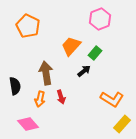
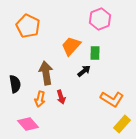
green rectangle: rotated 40 degrees counterclockwise
black semicircle: moved 2 px up
